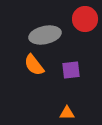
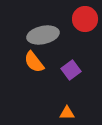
gray ellipse: moved 2 px left
orange semicircle: moved 3 px up
purple square: rotated 30 degrees counterclockwise
